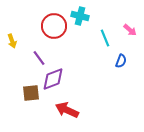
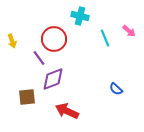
red circle: moved 13 px down
pink arrow: moved 1 px left, 1 px down
blue semicircle: moved 5 px left, 28 px down; rotated 112 degrees clockwise
brown square: moved 4 px left, 4 px down
red arrow: moved 1 px down
